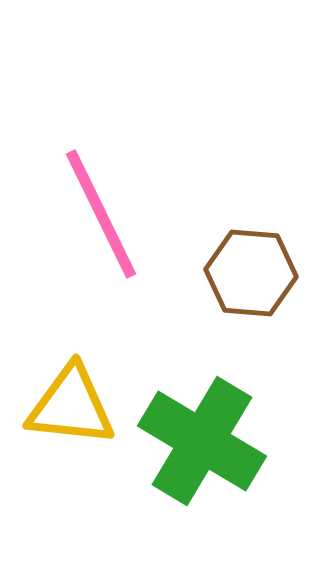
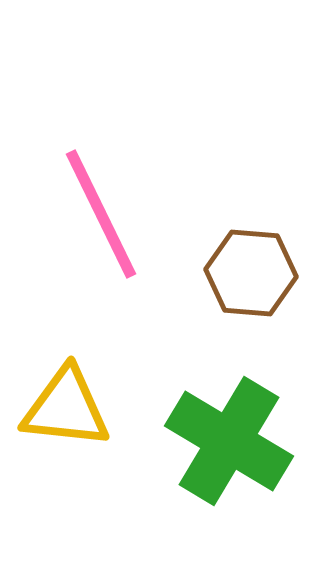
yellow triangle: moved 5 px left, 2 px down
green cross: moved 27 px right
